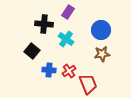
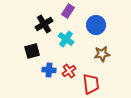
purple rectangle: moved 1 px up
black cross: rotated 36 degrees counterclockwise
blue circle: moved 5 px left, 5 px up
black square: rotated 35 degrees clockwise
red trapezoid: moved 3 px right; rotated 15 degrees clockwise
